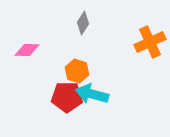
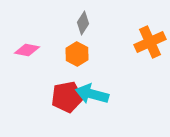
pink diamond: rotated 10 degrees clockwise
orange hexagon: moved 17 px up; rotated 10 degrees clockwise
red pentagon: rotated 12 degrees counterclockwise
